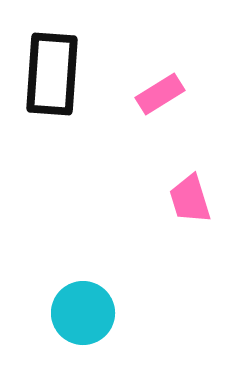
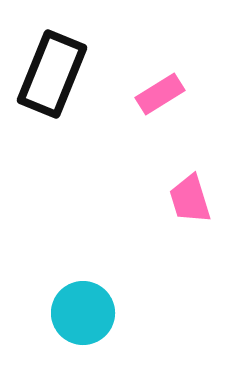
black rectangle: rotated 18 degrees clockwise
